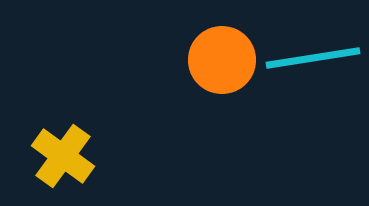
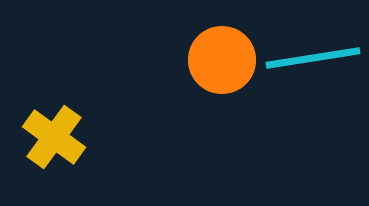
yellow cross: moved 9 px left, 19 px up
